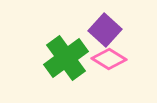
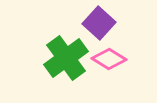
purple square: moved 6 px left, 7 px up
